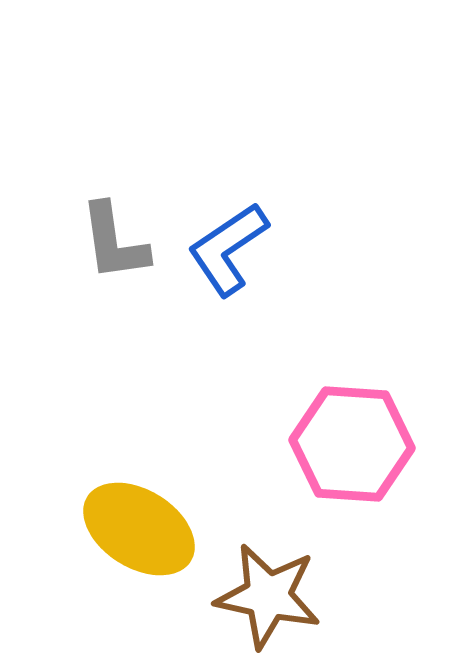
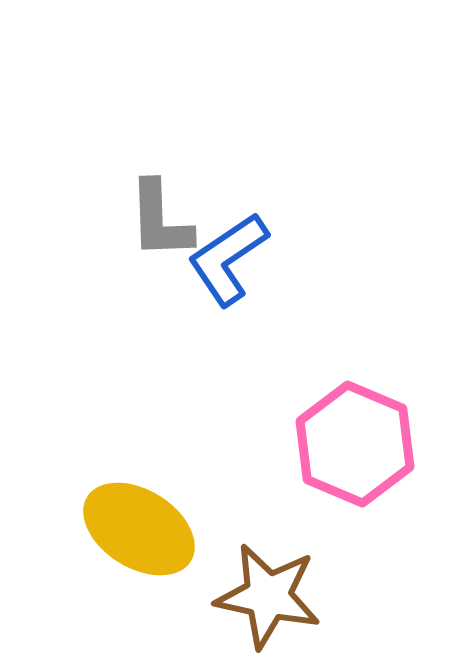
gray L-shape: moved 46 px right, 22 px up; rotated 6 degrees clockwise
blue L-shape: moved 10 px down
pink hexagon: moved 3 px right; rotated 19 degrees clockwise
